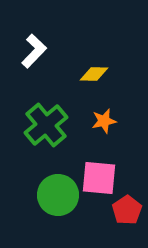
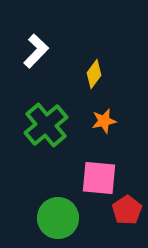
white L-shape: moved 2 px right
yellow diamond: rotated 56 degrees counterclockwise
green circle: moved 23 px down
